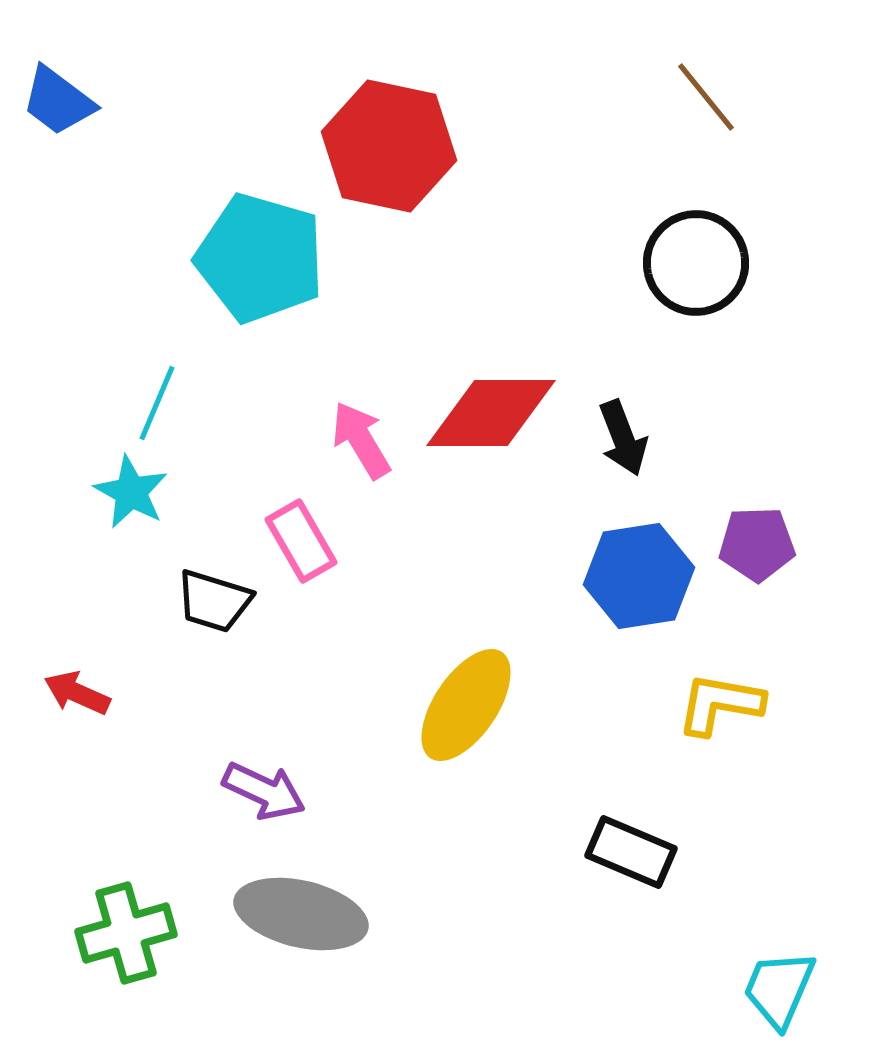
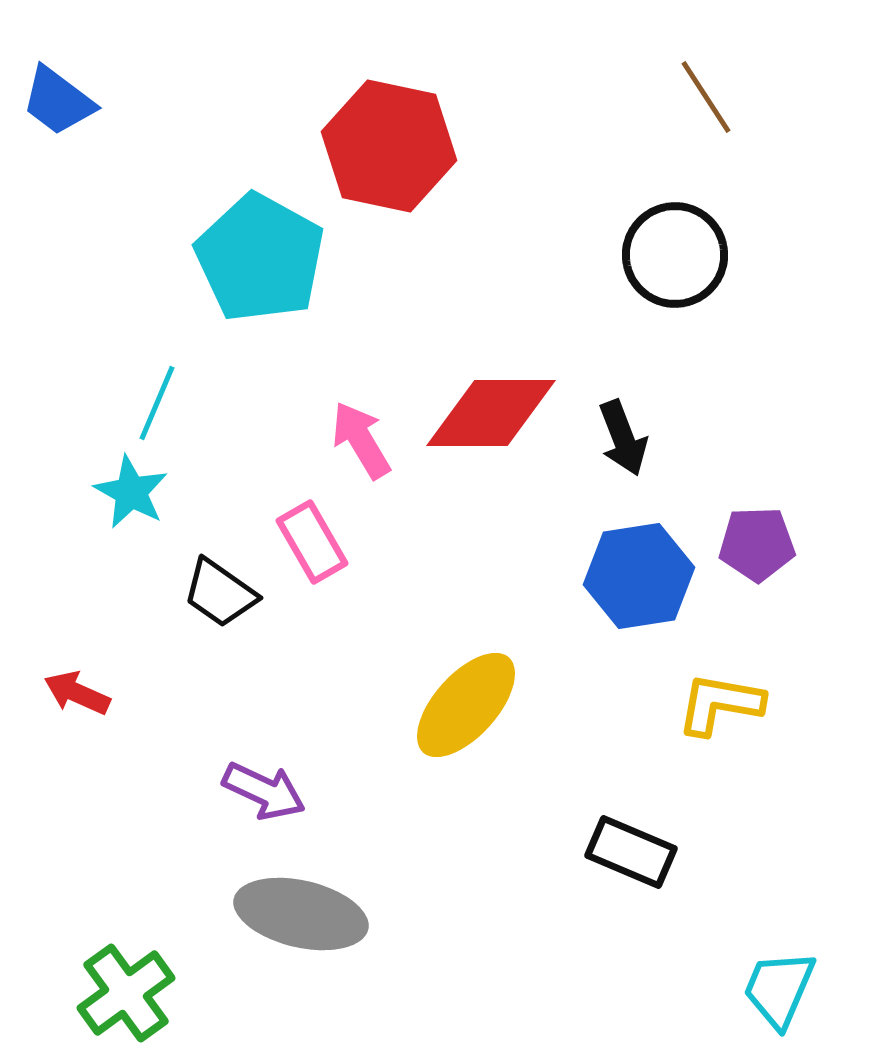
brown line: rotated 6 degrees clockwise
cyan pentagon: rotated 13 degrees clockwise
black circle: moved 21 px left, 8 px up
pink rectangle: moved 11 px right, 1 px down
black trapezoid: moved 6 px right, 8 px up; rotated 18 degrees clockwise
yellow ellipse: rotated 8 degrees clockwise
green cross: moved 60 px down; rotated 20 degrees counterclockwise
